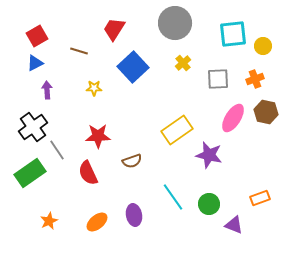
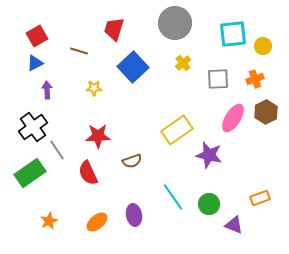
red trapezoid: rotated 15 degrees counterclockwise
brown hexagon: rotated 20 degrees clockwise
